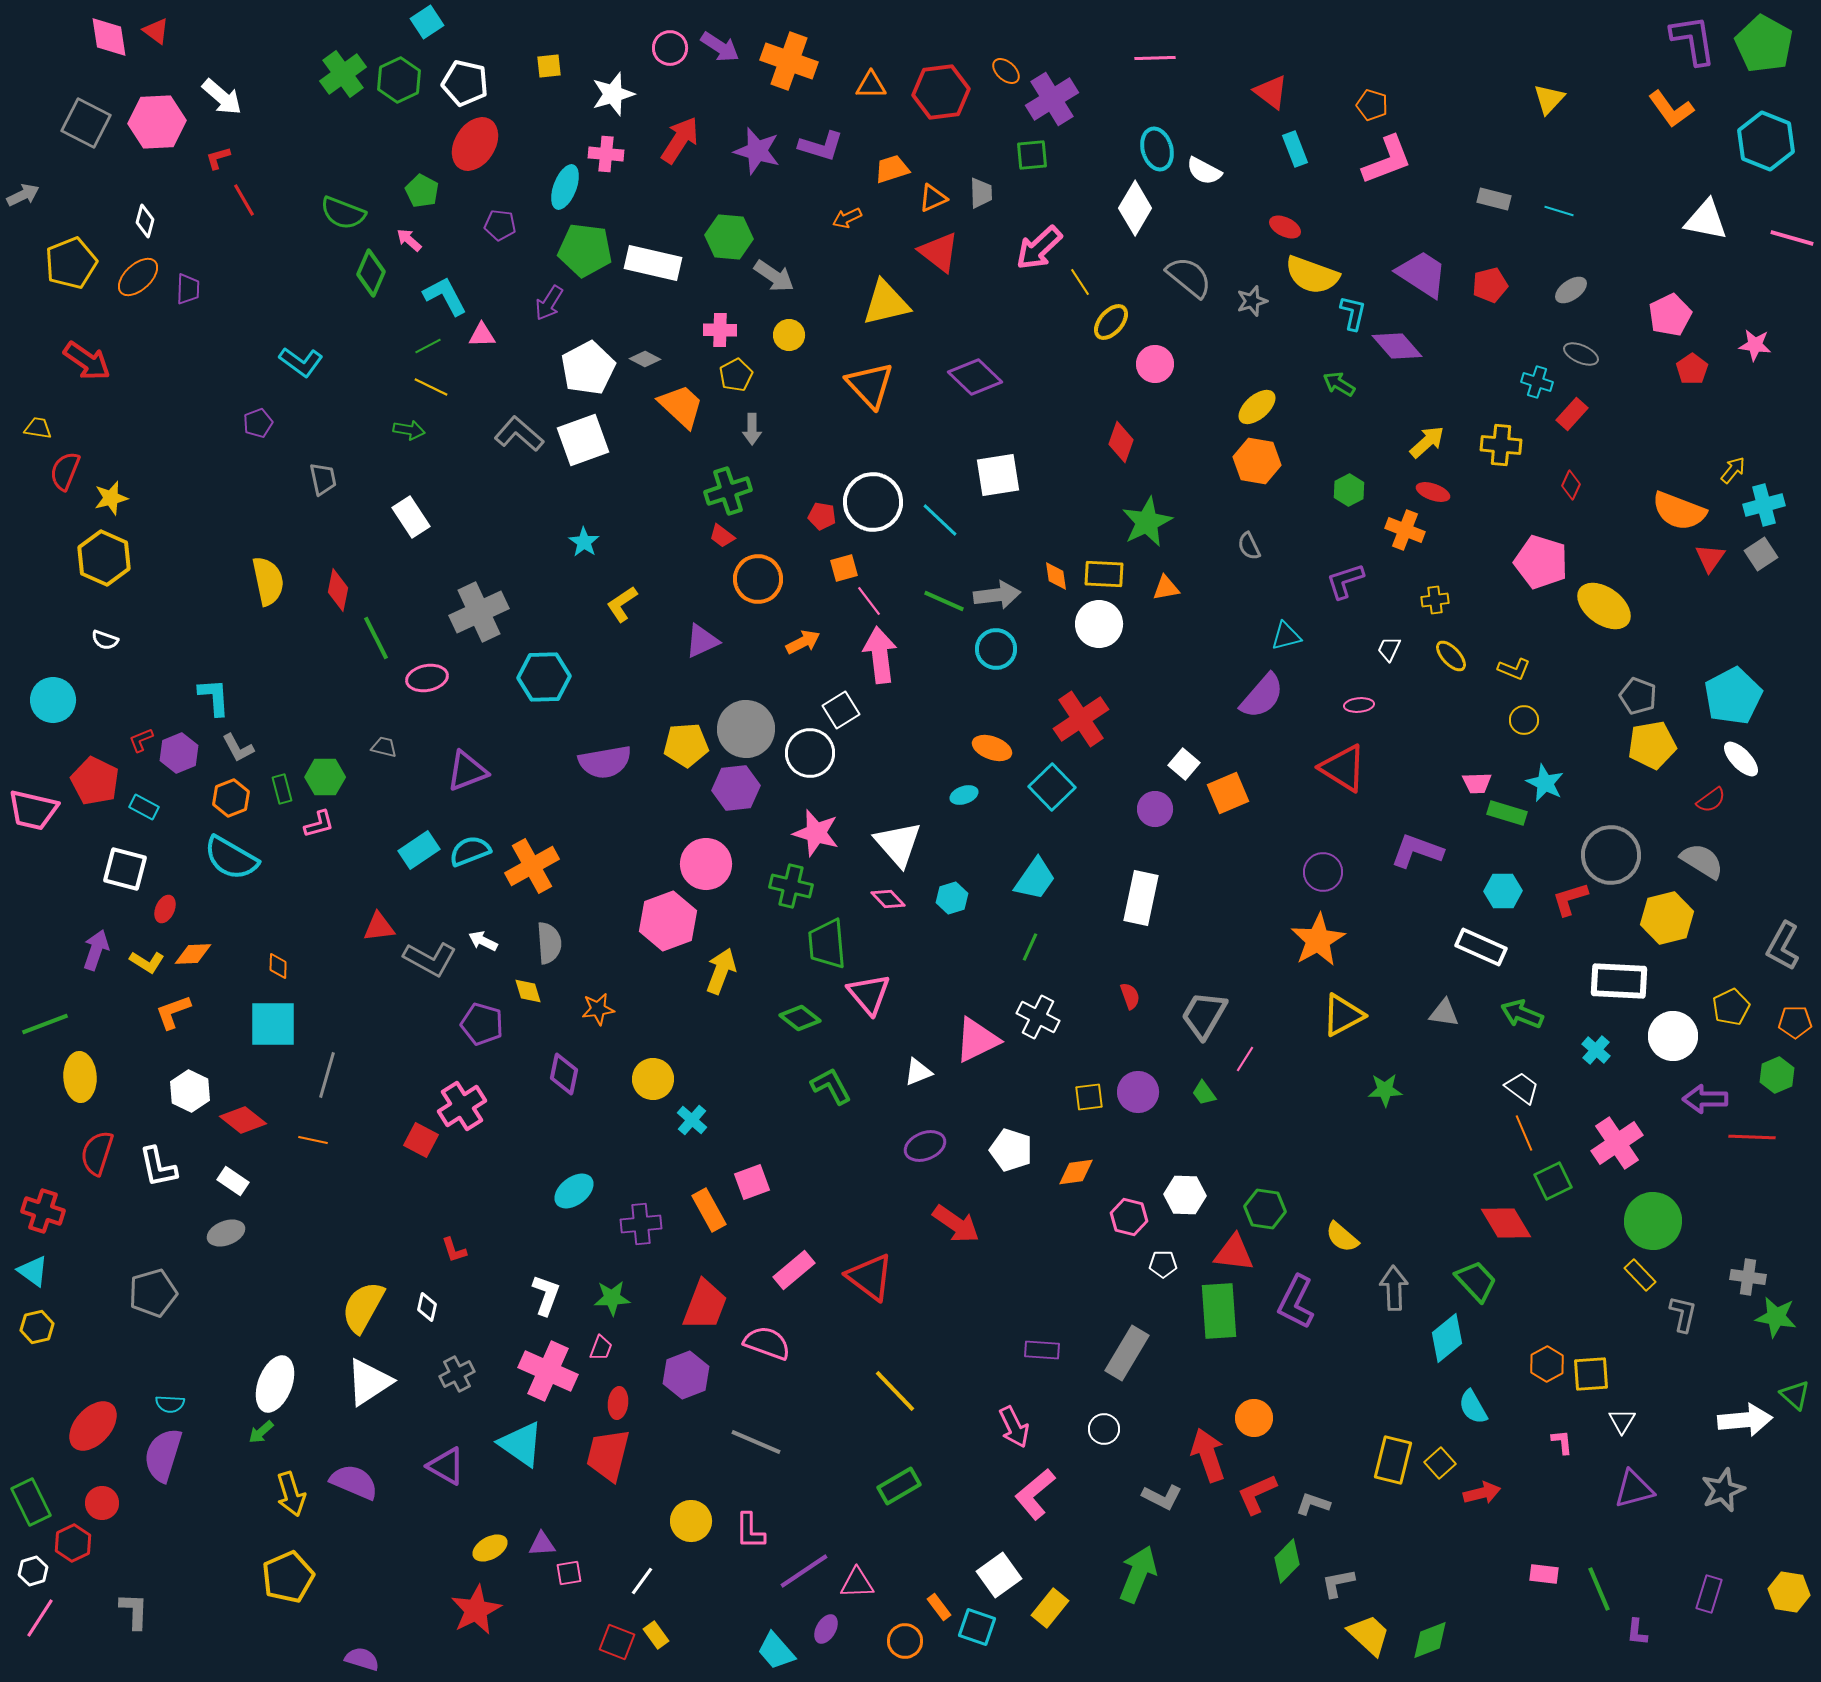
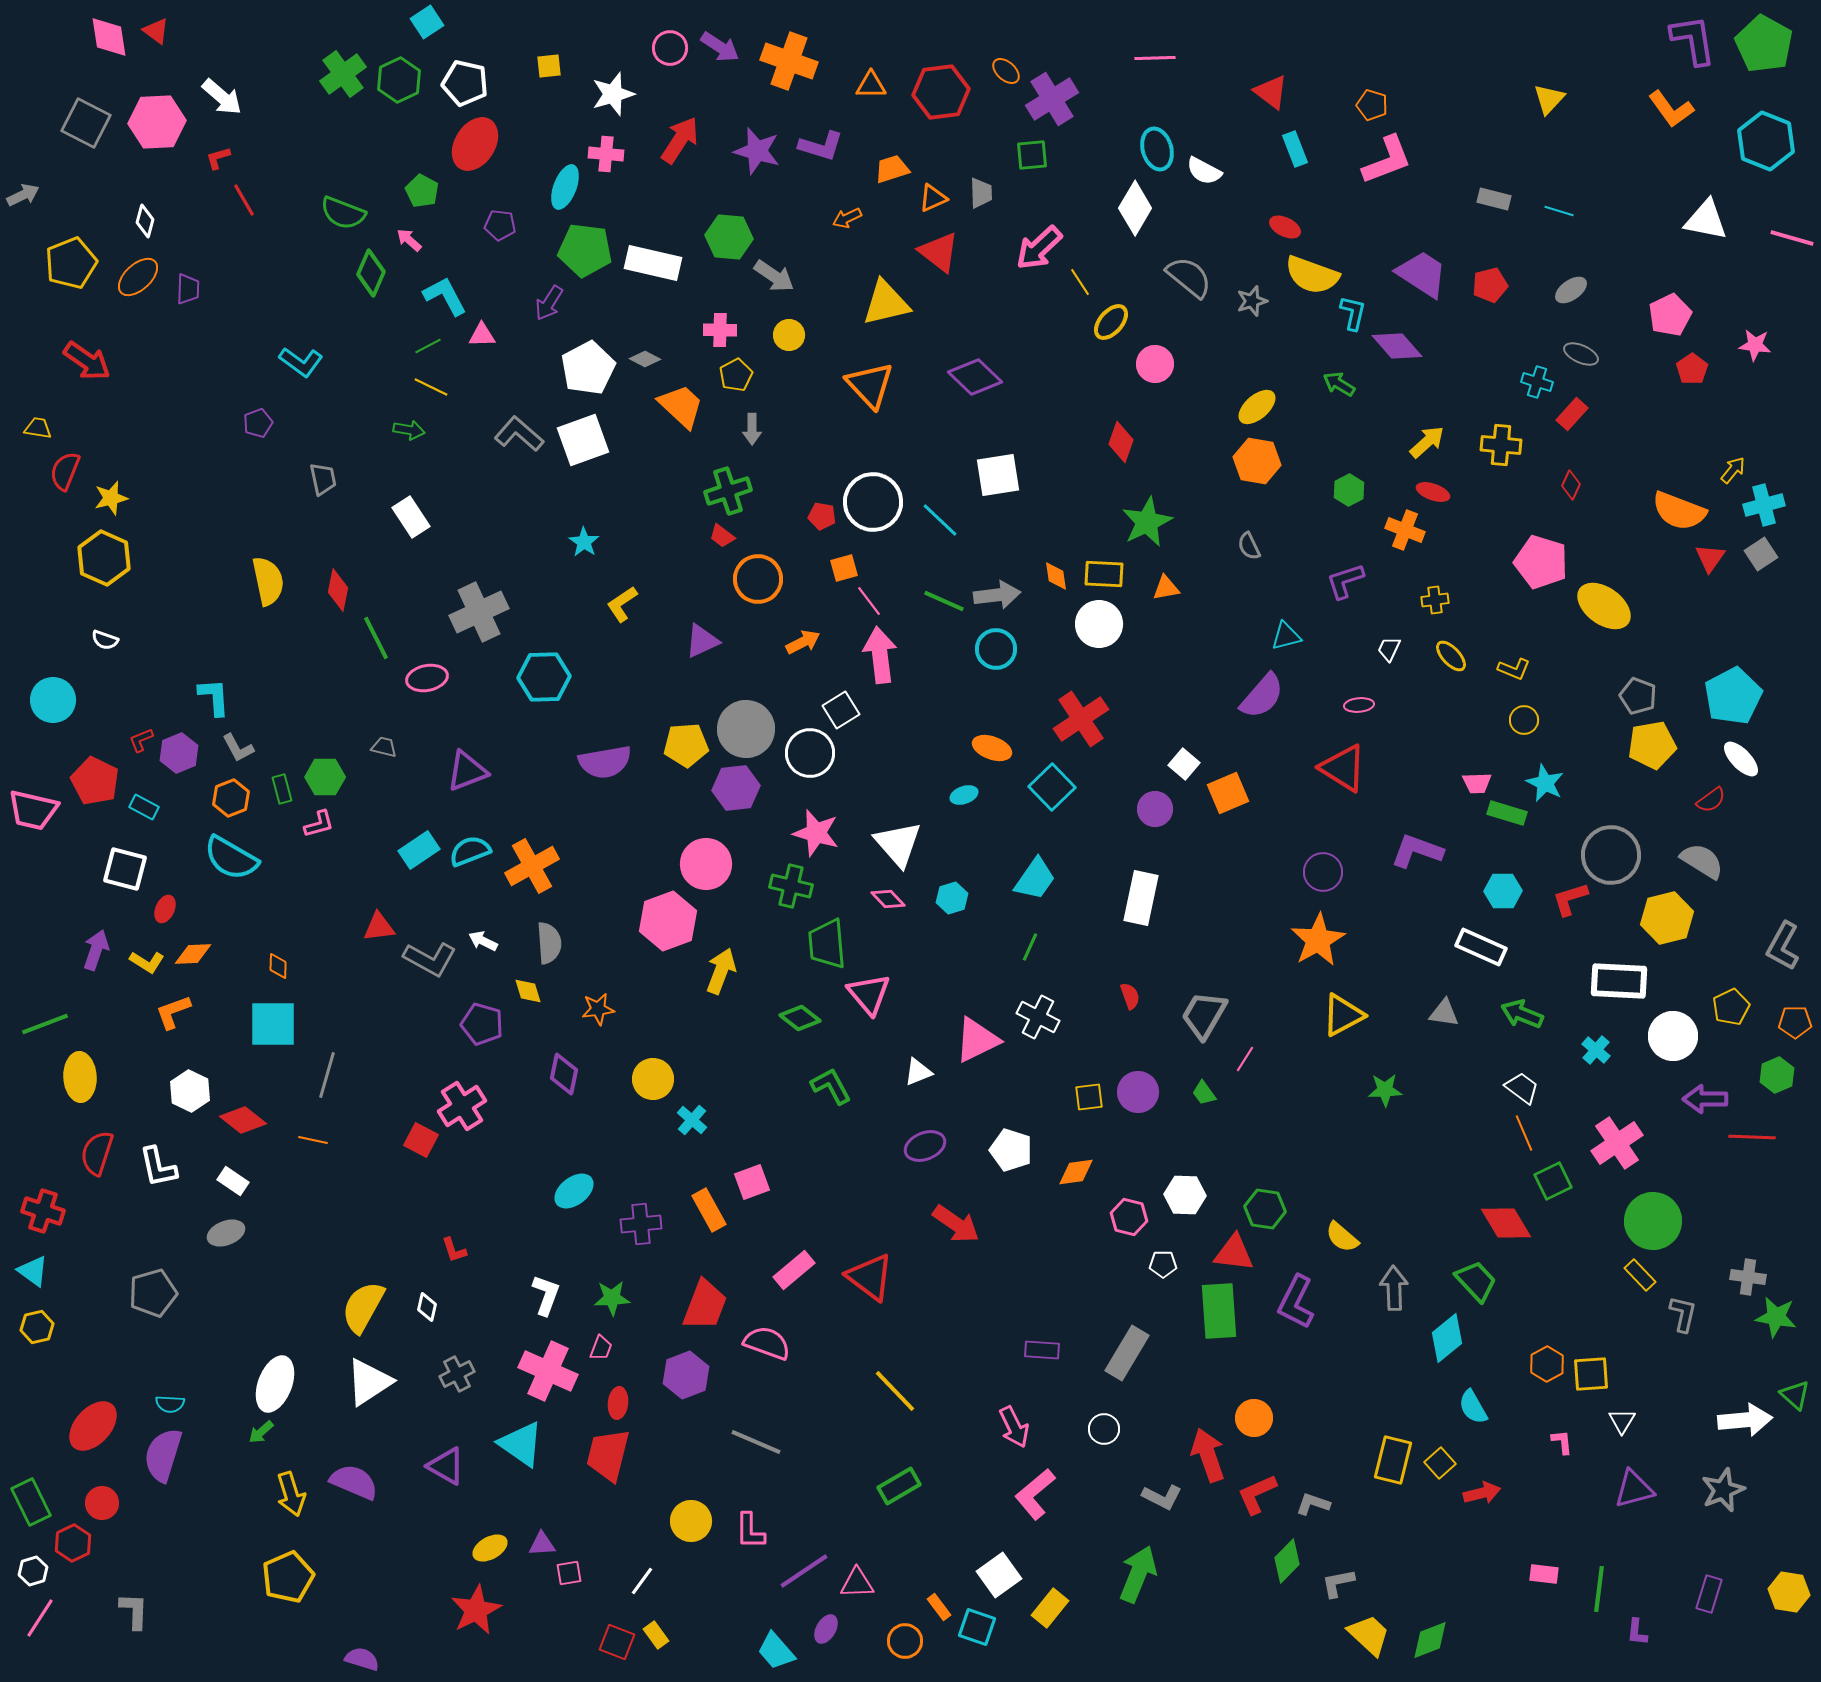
green line at (1599, 1589): rotated 30 degrees clockwise
